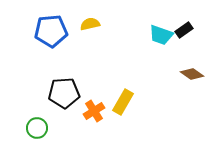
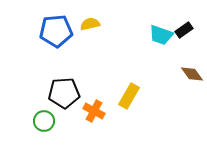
blue pentagon: moved 5 px right
brown diamond: rotated 20 degrees clockwise
yellow rectangle: moved 6 px right, 6 px up
orange cross: rotated 30 degrees counterclockwise
green circle: moved 7 px right, 7 px up
